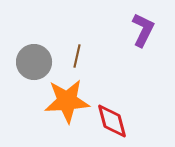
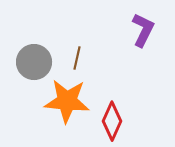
brown line: moved 2 px down
orange star: rotated 9 degrees clockwise
red diamond: rotated 39 degrees clockwise
